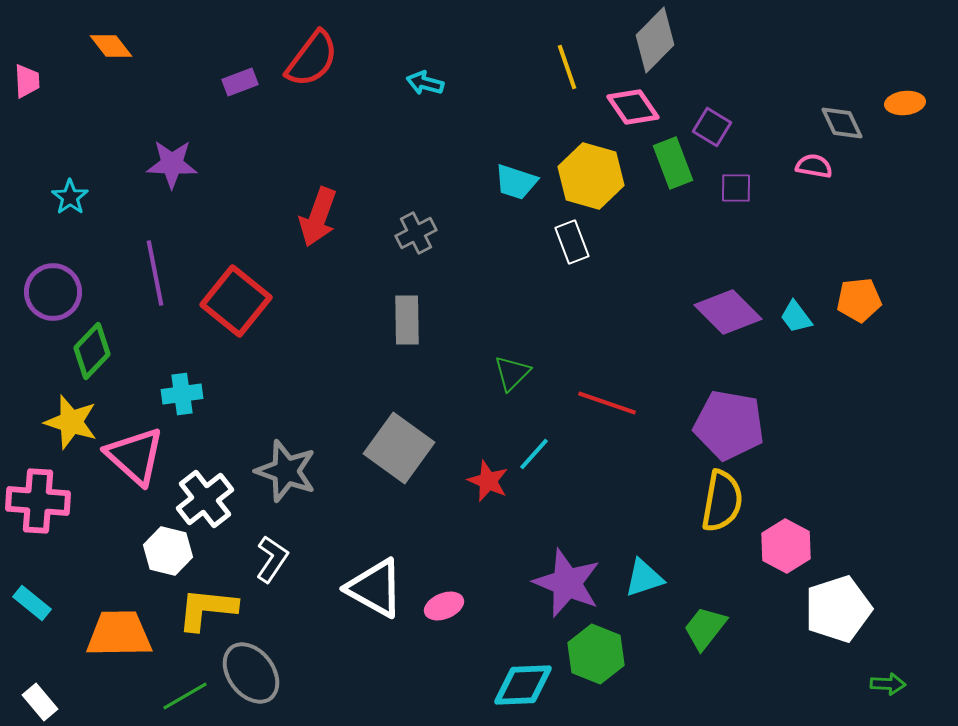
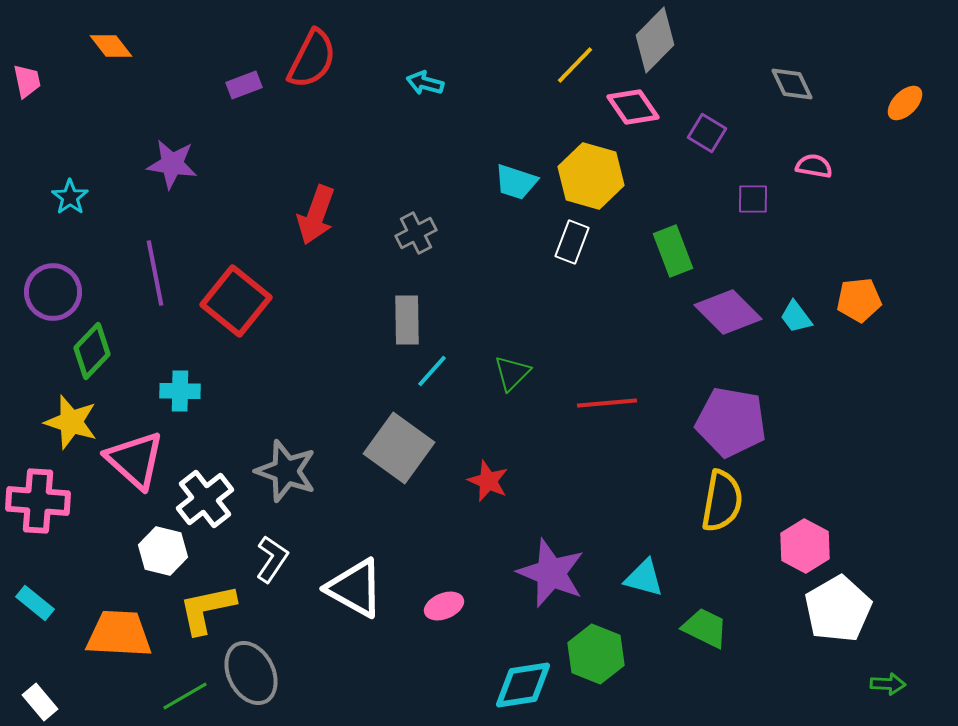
red semicircle at (312, 59): rotated 10 degrees counterclockwise
yellow line at (567, 67): moved 8 px right, 2 px up; rotated 63 degrees clockwise
pink trapezoid at (27, 81): rotated 9 degrees counterclockwise
purple rectangle at (240, 82): moved 4 px right, 3 px down
orange ellipse at (905, 103): rotated 39 degrees counterclockwise
gray diamond at (842, 123): moved 50 px left, 39 px up
purple square at (712, 127): moved 5 px left, 6 px down
green rectangle at (673, 163): moved 88 px down
purple star at (172, 164): rotated 6 degrees clockwise
purple square at (736, 188): moved 17 px right, 11 px down
red arrow at (318, 217): moved 2 px left, 2 px up
white rectangle at (572, 242): rotated 42 degrees clockwise
cyan cross at (182, 394): moved 2 px left, 3 px up; rotated 9 degrees clockwise
red line at (607, 403): rotated 24 degrees counterclockwise
purple pentagon at (729, 425): moved 2 px right, 3 px up
cyan line at (534, 454): moved 102 px left, 83 px up
pink triangle at (135, 456): moved 4 px down
pink hexagon at (786, 546): moved 19 px right
white hexagon at (168, 551): moved 5 px left
cyan triangle at (644, 578): rotated 33 degrees clockwise
purple star at (567, 583): moved 16 px left, 10 px up
white triangle at (375, 588): moved 20 px left
cyan rectangle at (32, 603): moved 3 px right
yellow L-shape at (207, 609): rotated 18 degrees counterclockwise
white pentagon at (838, 609): rotated 12 degrees counterclockwise
green trapezoid at (705, 628): rotated 78 degrees clockwise
orange trapezoid at (119, 634): rotated 4 degrees clockwise
gray ellipse at (251, 673): rotated 10 degrees clockwise
cyan diamond at (523, 685): rotated 6 degrees counterclockwise
